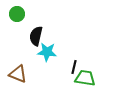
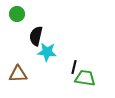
brown triangle: rotated 24 degrees counterclockwise
